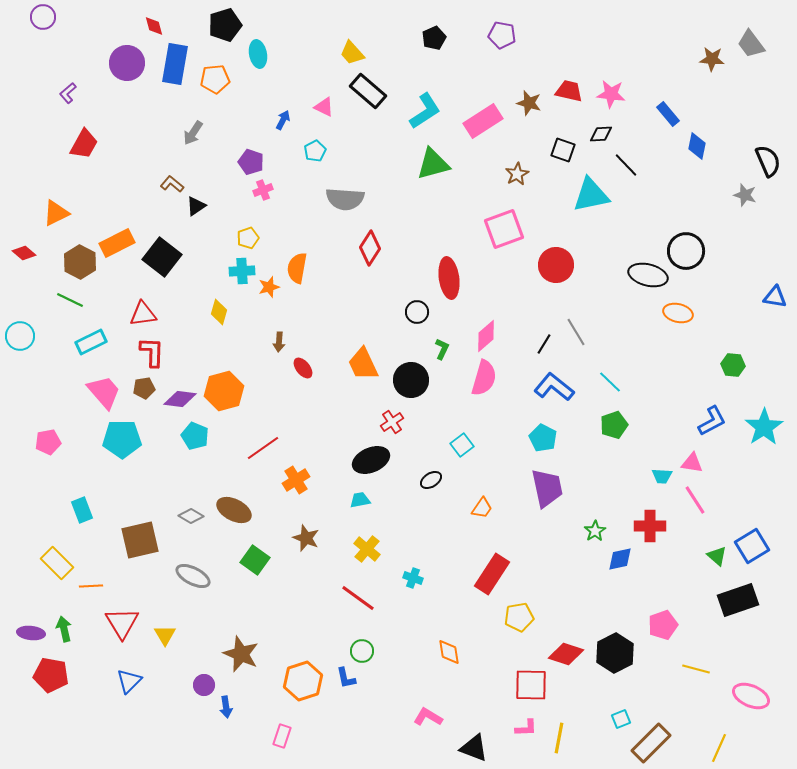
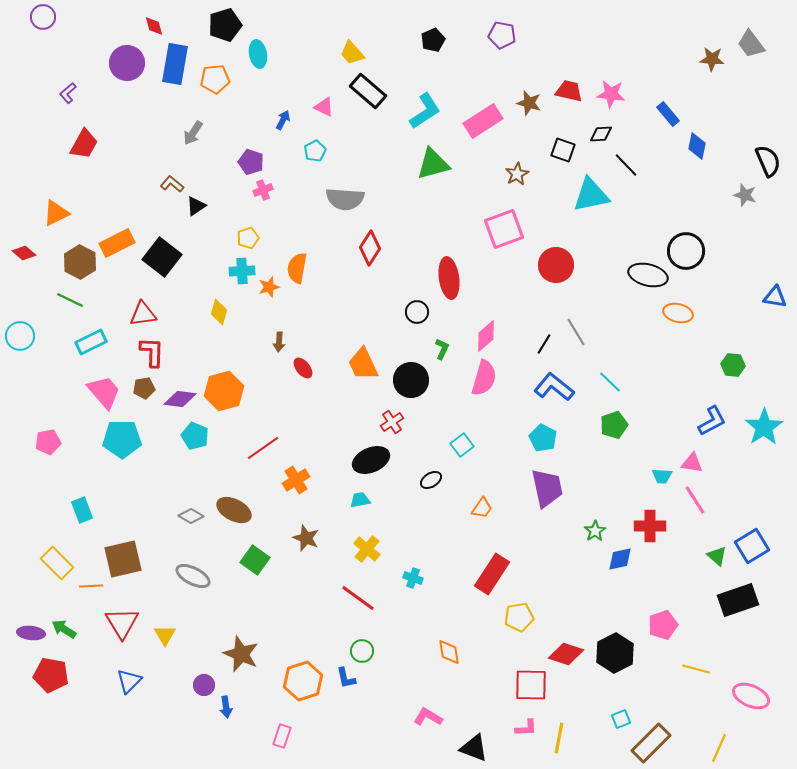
black pentagon at (434, 38): moved 1 px left, 2 px down
brown square at (140, 540): moved 17 px left, 19 px down
green arrow at (64, 629): rotated 45 degrees counterclockwise
